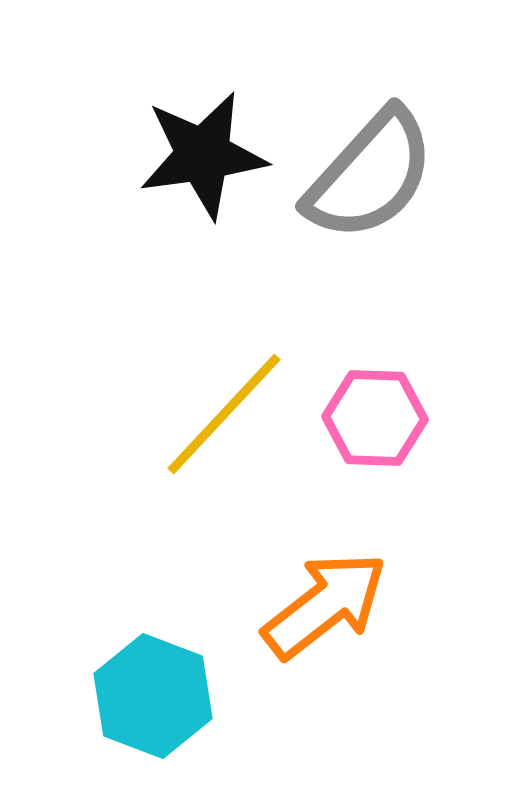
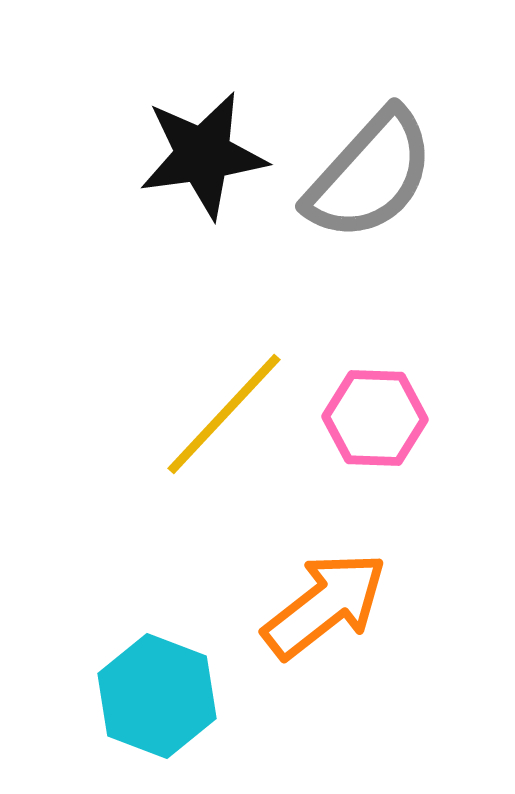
cyan hexagon: moved 4 px right
